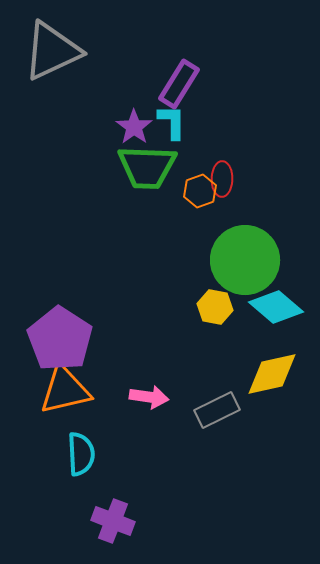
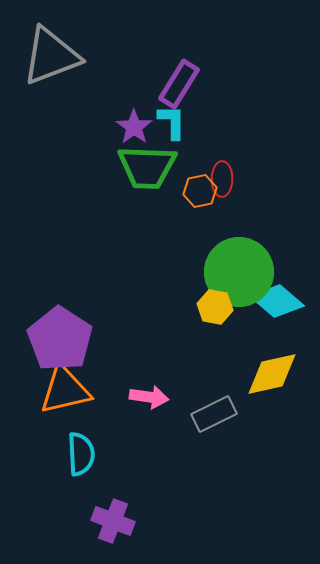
gray triangle: moved 1 px left, 5 px down; rotated 4 degrees clockwise
orange hexagon: rotated 8 degrees clockwise
green circle: moved 6 px left, 12 px down
cyan diamond: moved 1 px right, 6 px up
gray rectangle: moved 3 px left, 4 px down
